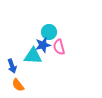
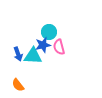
blue arrow: moved 6 px right, 12 px up
